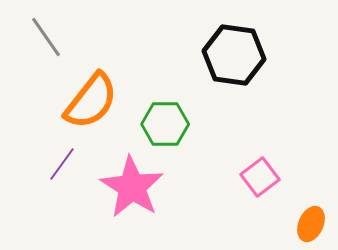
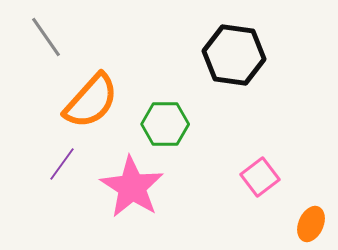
orange semicircle: rotated 4 degrees clockwise
